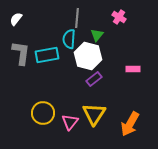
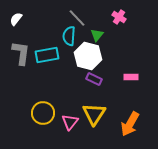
gray line: rotated 48 degrees counterclockwise
cyan semicircle: moved 3 px up
pink rectangle: moved 2 px left, 8 px down
purple rectangle: rotated 63 degrees clockwise
